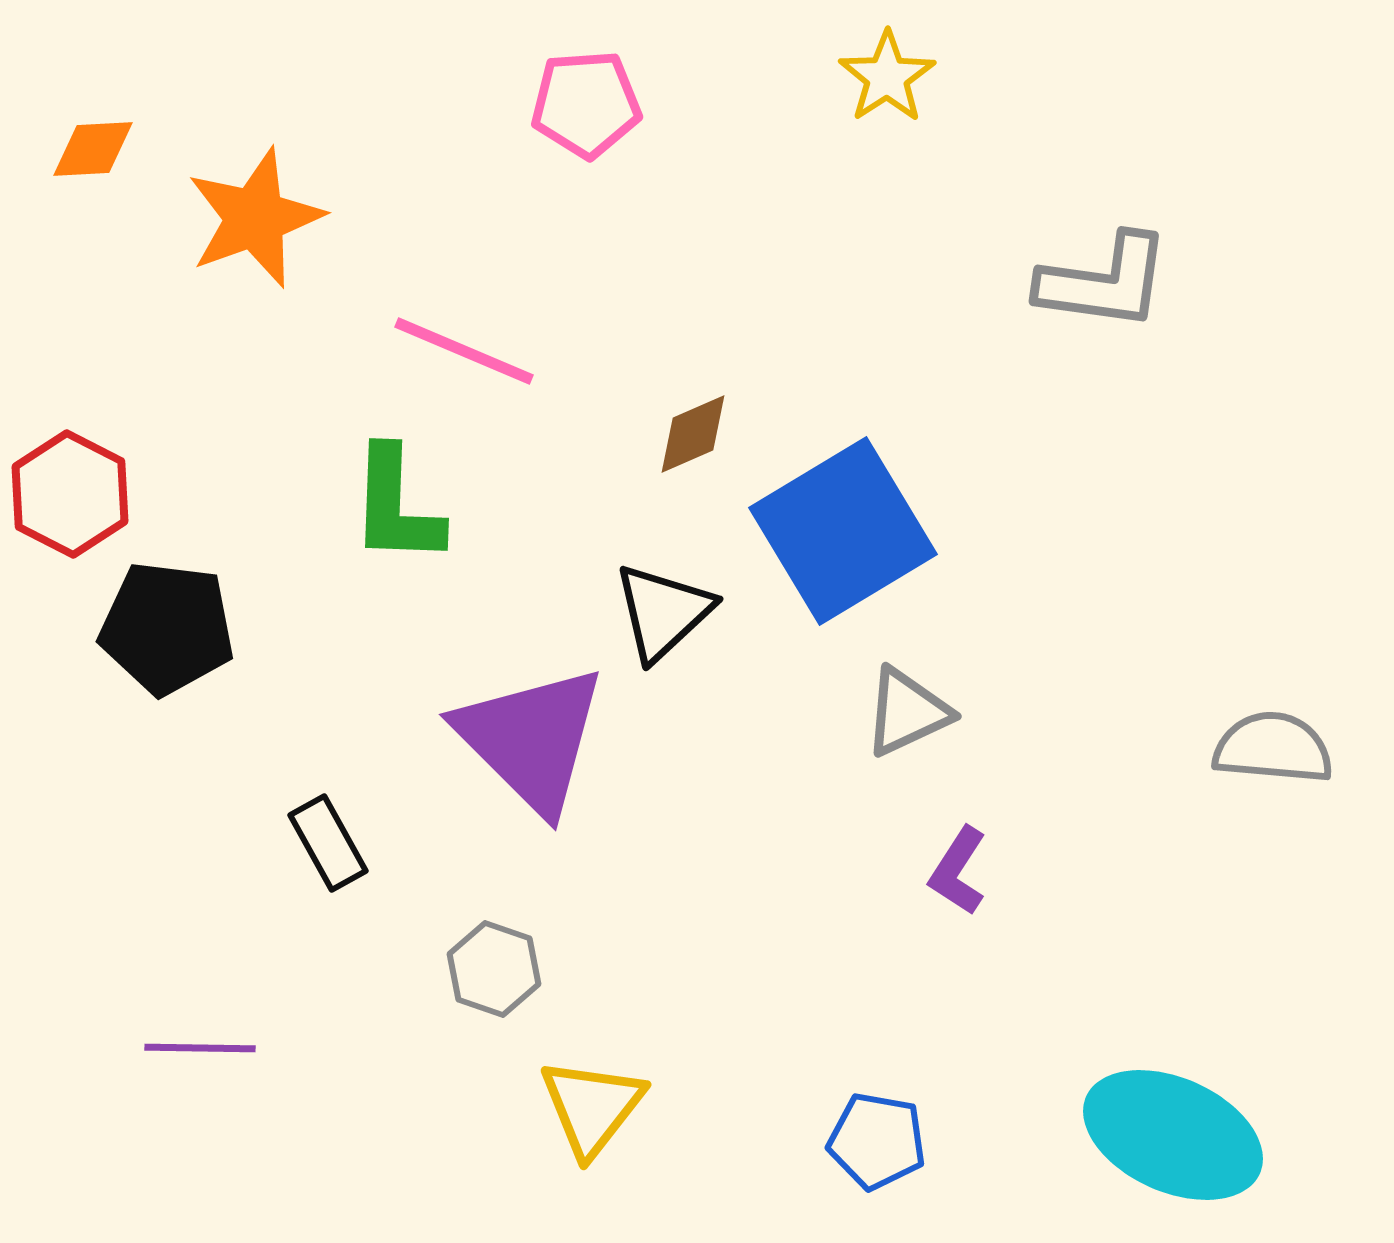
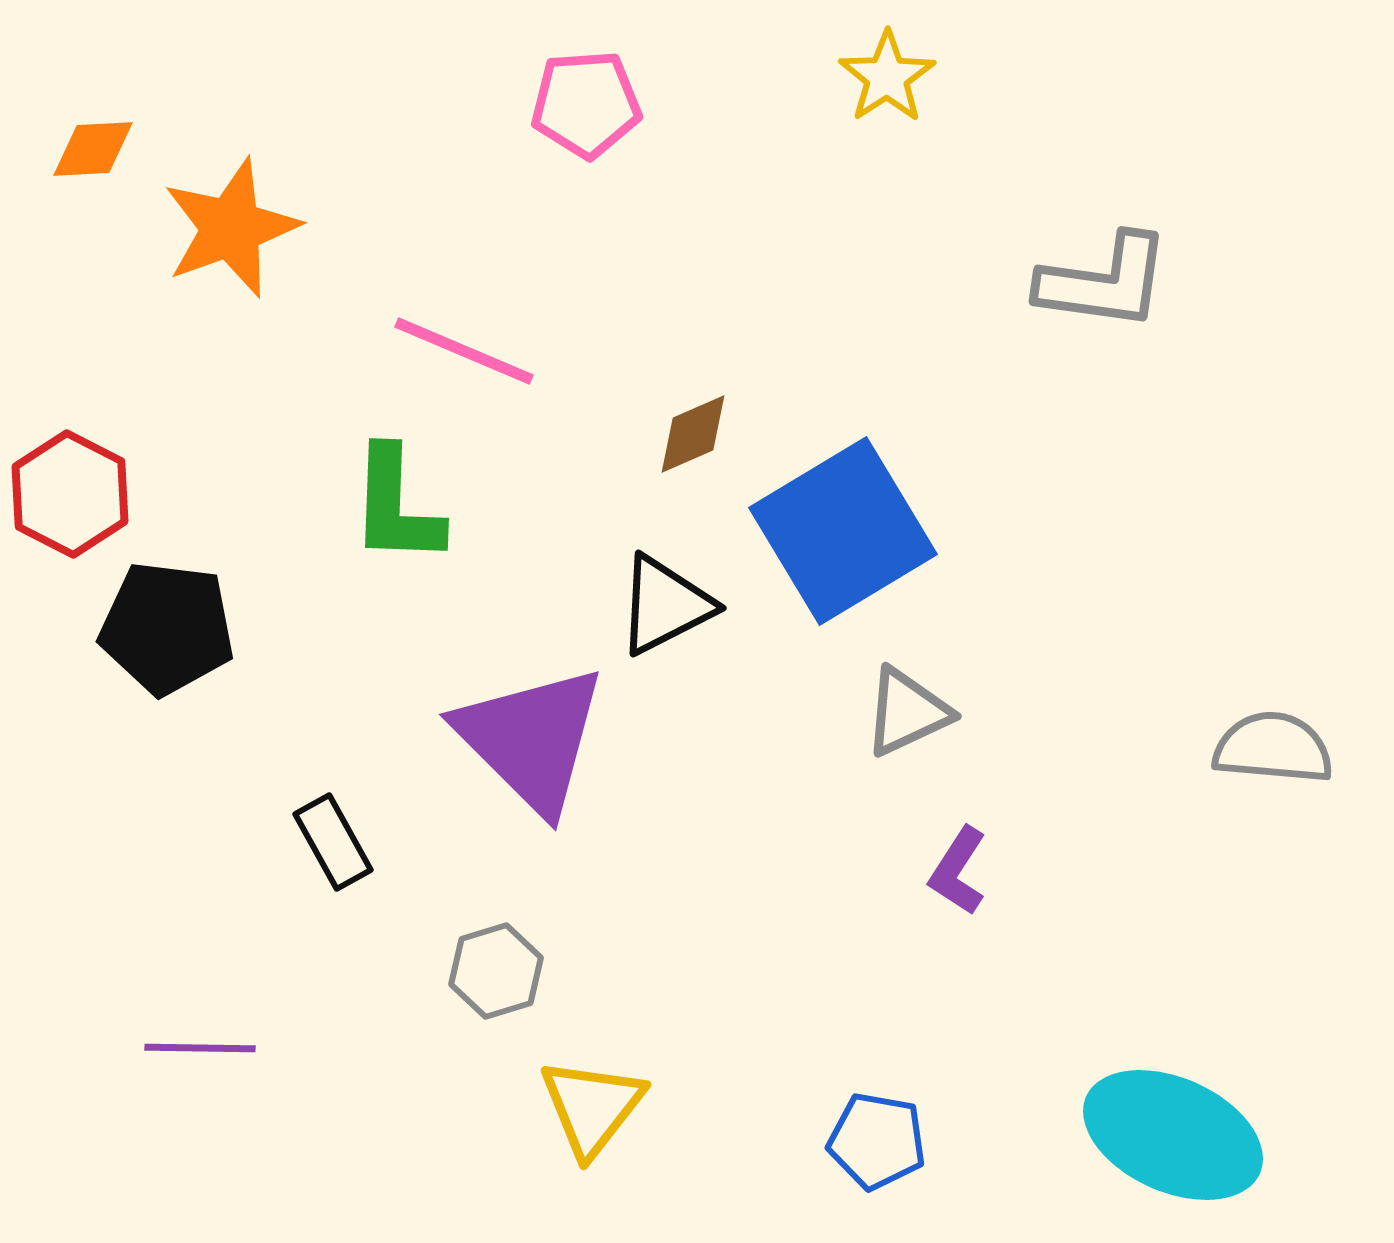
orange star: moved 24 px left, 10 px down
black triangle: moved 2 px right, 7 px up; rotated 16 degrees clockwise
black rectangle: moved 5 px right, 1 px up
gray hexagon: moved 2 px right, 2 px down; rotated 24 degrees clockwise
